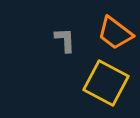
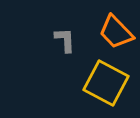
orange trapezoid: moved 1 px right, 1 px up; rotated 9 degrees clockwise
